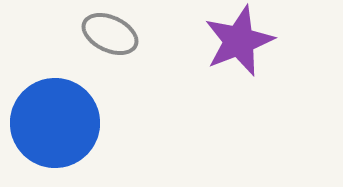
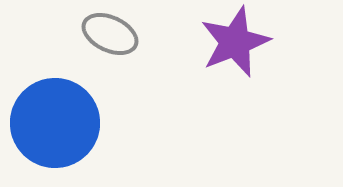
purple star: moved 4 px left, 1 px down
